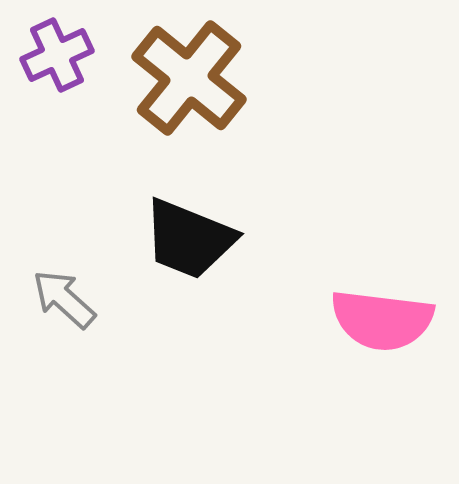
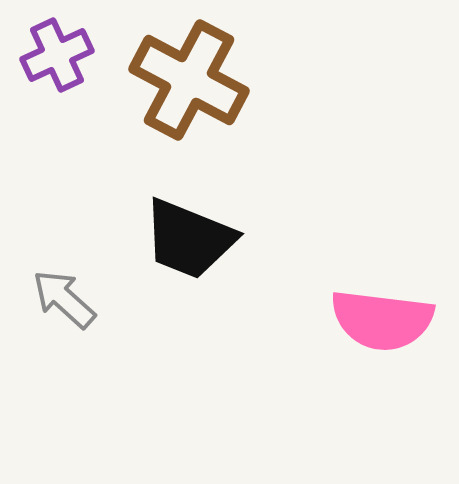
brown cross: moved 2 px down; rotated 11 degrees counterclockwise
